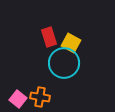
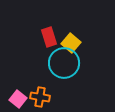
yellow square: rotated 12 degrees clockwise
